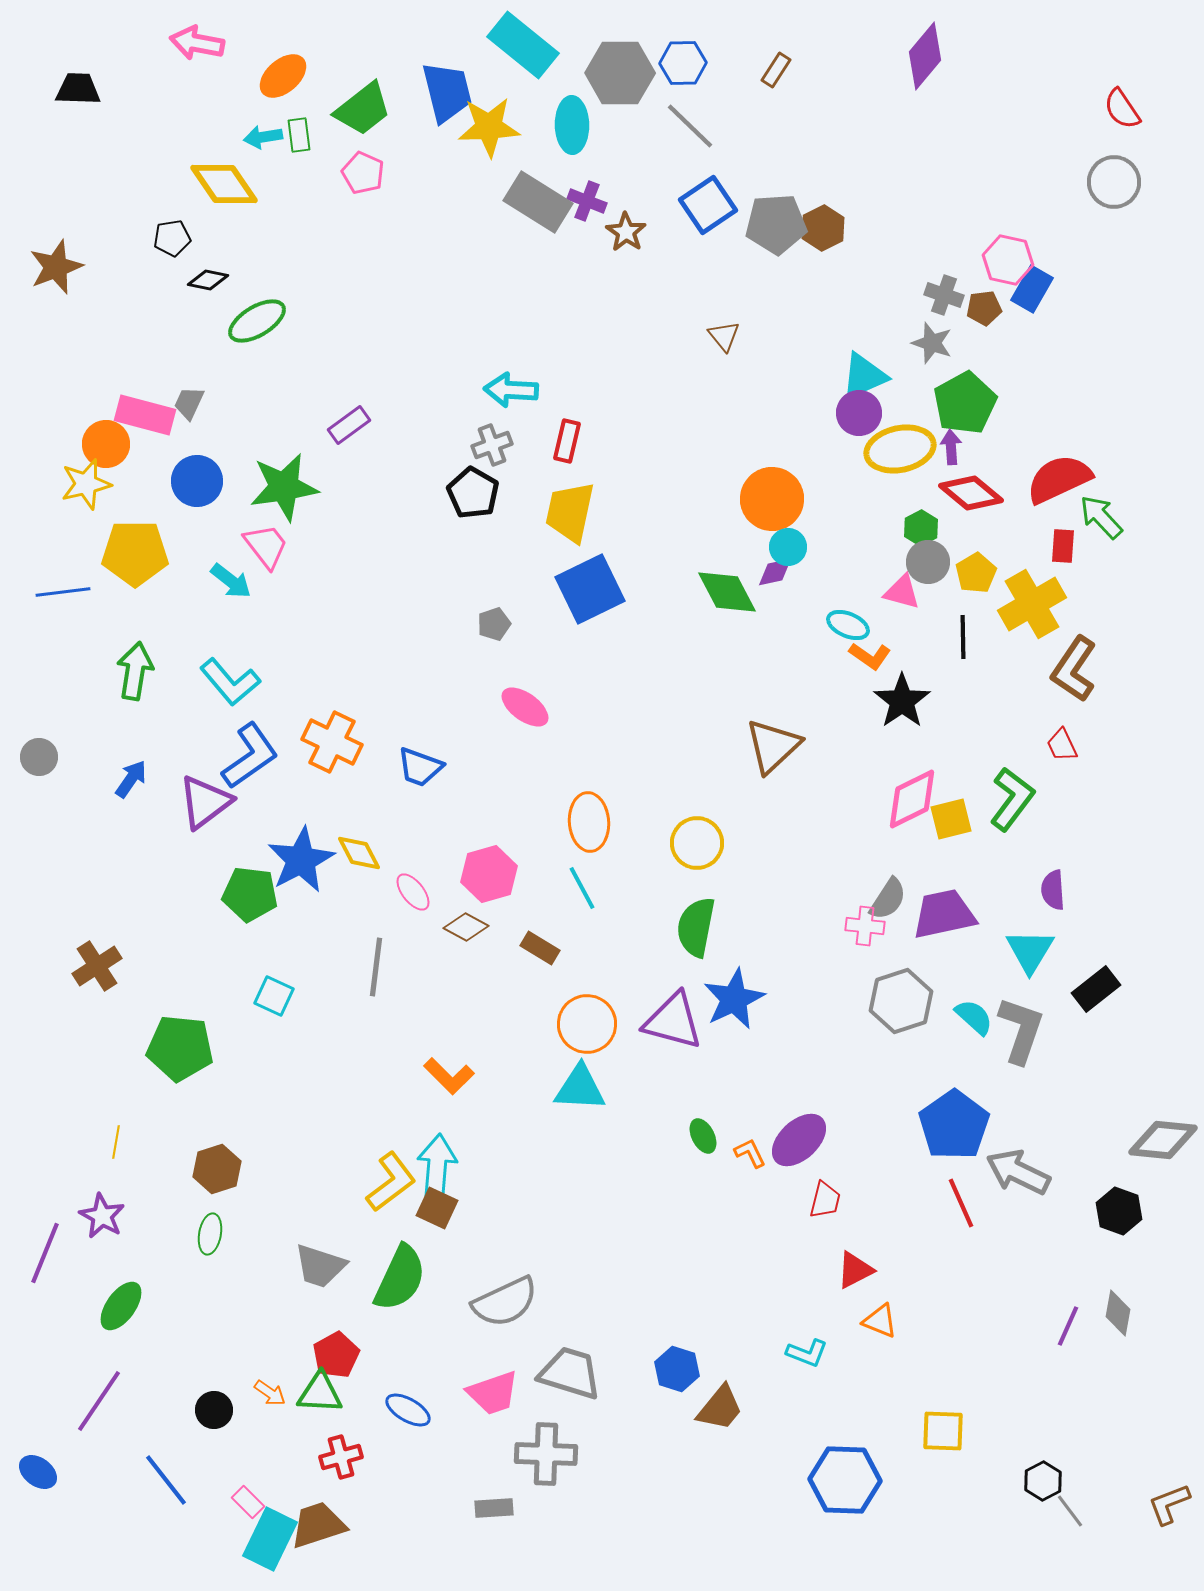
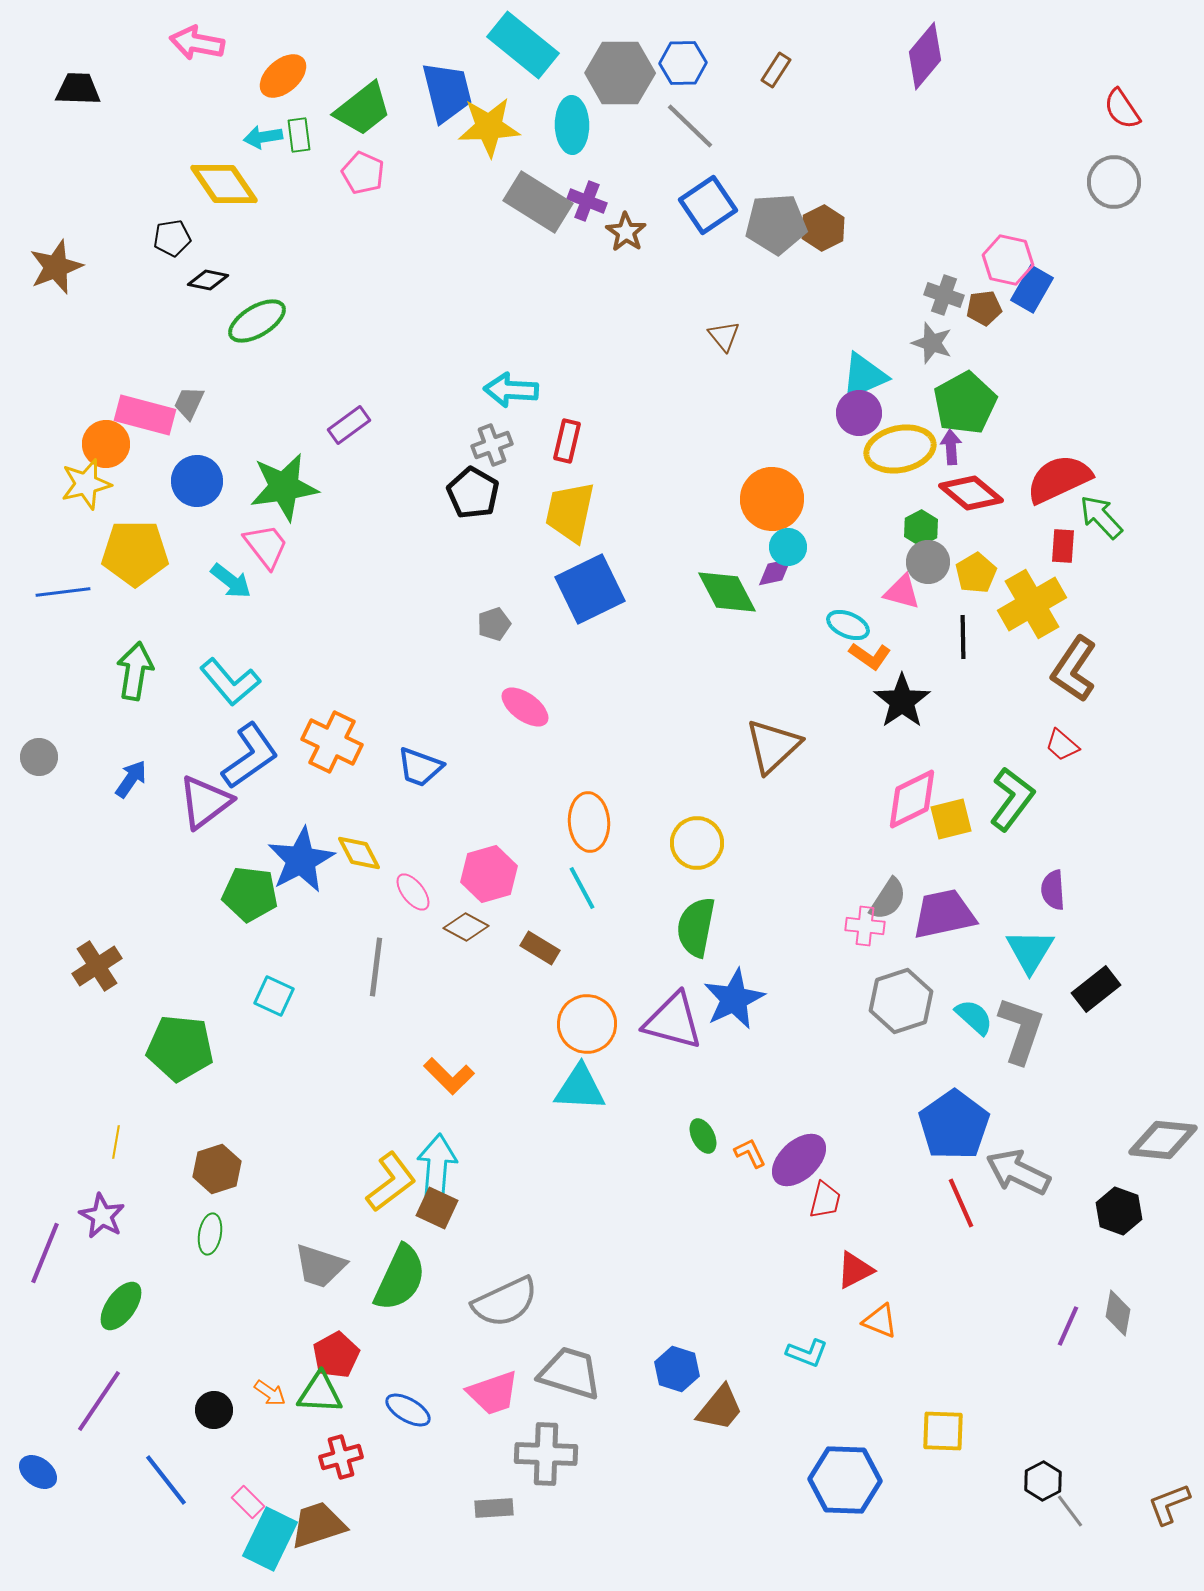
red trapezoid at (1062, 745): rotated 24 degrees counterclockwise
purple ellipse at (799, 1140): moved 20 px down
